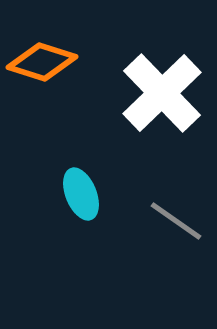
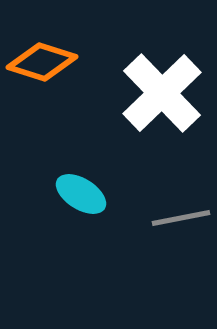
cyan ellipse: rotated 36 degrees counterclockwise
gray line: moved 5 px right, 3 px up; rotated 46 degrees counterclockwise
